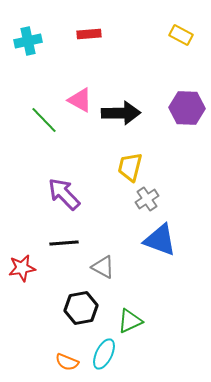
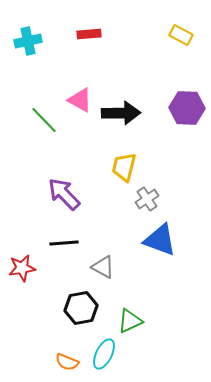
yellow trapezoid: moved 6 px left
